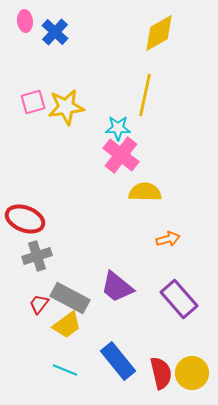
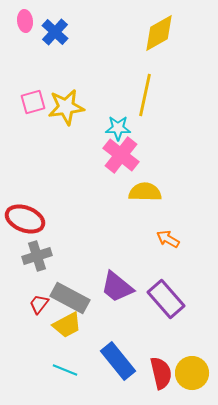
orange arrow: rotated 135 degrees counterclockwise
purple rectangle: moved 13 px left
yellow trapezoid: rotated 8 degrees clockwise
